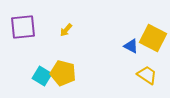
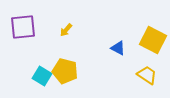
yellow square: moved 2 px down
blue triangle: moved 13 px left, 2 px down
yellow pentagon: moved 2 px right, 2 px up
